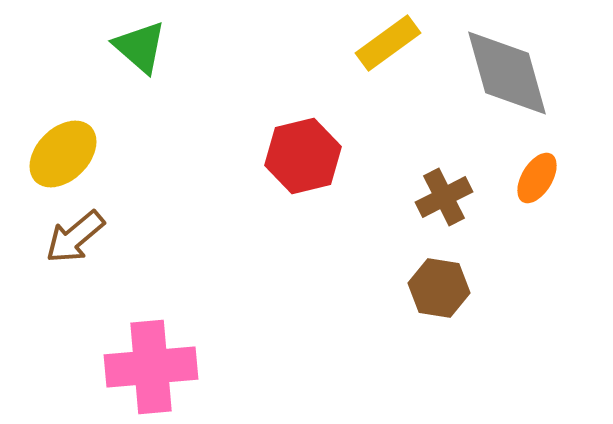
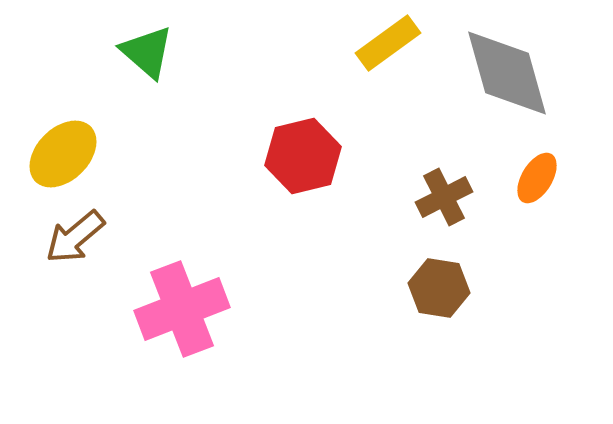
green triangle: moved 7 px right, 5 px down
pink cross: moved 31 px right, 58 px up; rotated 16 degrees counterclockwise
